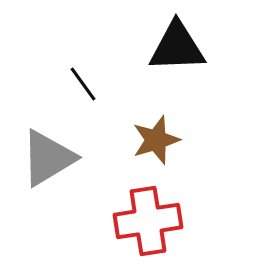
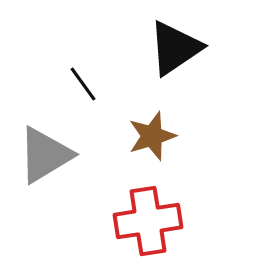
black triangle: moved 2 px left, 1 px down; rotated 32 degrees counterclockwise
brown star: moved 4 px left, 4 px up
gray triangle: moved 3 px left, 3 px up
